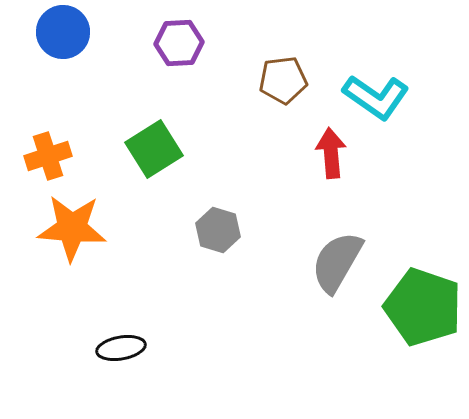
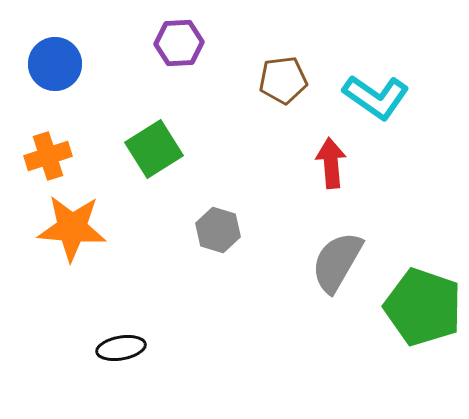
blue circle: moved 8 px left, 32 px down
red arrow: moved 10 px down
